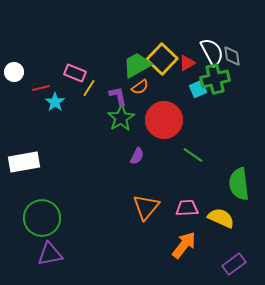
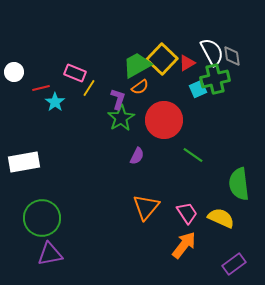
purple L-shape: moved 3 px down; rotated 30 degrees clockwise
pink trapezoid: moved 5 px down; rotated 60 degrees clockwise
